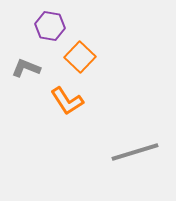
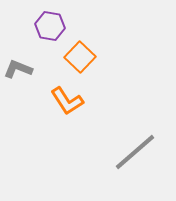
gray L-shape: moved 8 px left, 1 px down
gray line: rotated 24 degrees counterclockwise
